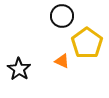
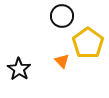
yellow pentagon: moved 1 px right
orange triangle: rotated 21 degrees clockwise
